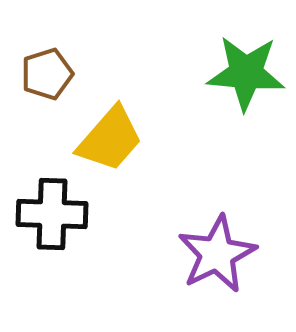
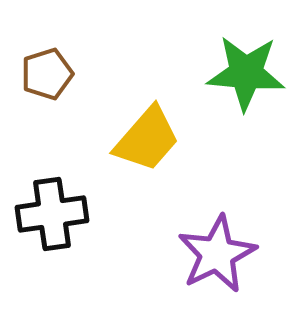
yellow trapezoid: moved 37 px right
black cross: rotated 10 degrees counterclockwise
